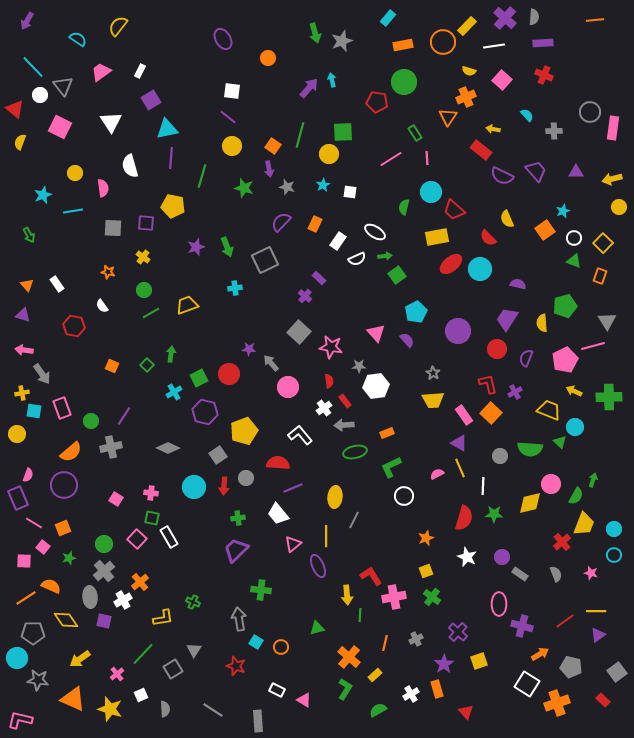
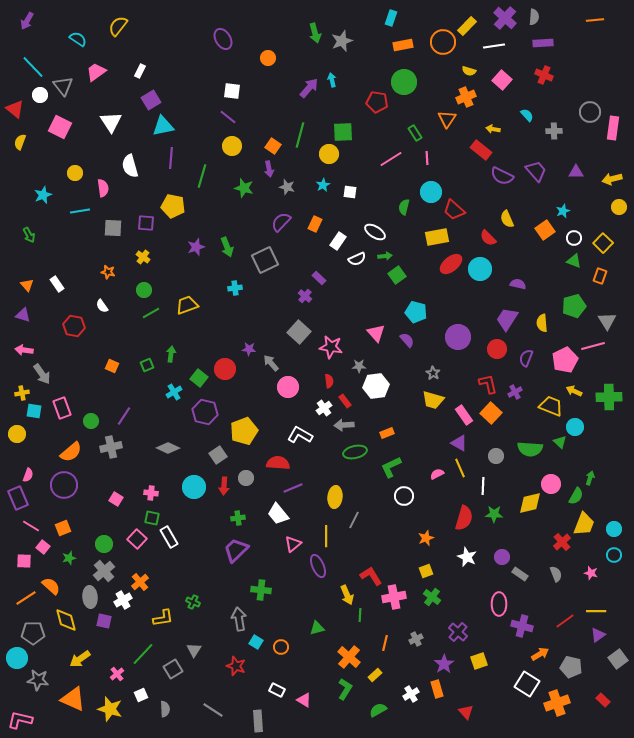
cyan rectangle at (388, 18): moved 3 px right; rotated 21 degrees counterclockwise
pink trapezoid at (101, 72): moved 5 px left
orange triangle at (448, 117): moved 1 px left, 2 px down
cyan triangle at (167, 129): moved 4 px left, 3 px up
cyan line at (73, 211): moved 7 px right
green pentagon at (565, 306): moved 9 px right
cyan pentagon at (416, 312): rotated 30 degrees counterclockwise
purple circle at (458, 331): moved 6 px down
green square at (147, 365): rotated 24 degrees clockwise
red circle at (229, 374): moved 4 px left, 5 px up
green square at (199, 378): rotated 24 degrees counterclockwise
yellow trapezoid at (433, 400): rotated 20 degrees clockwise
yellow trapezoid at (549, 410): moved 2 px right, 4 px up
white L-shape at (300, 435): rotated 20 degrees counterclockwise
gray circle at (500, 456): moved 4 px left
green arrow at (593, 480): moved 3 px left, 2 px up
pink line at (34, 523): moved 3 px left, 3 px down
orange semicircle at (51, 586): rotated 18 degrees clockwise
yellow arrow at (347, 595): rotated 18 degrees counterclockwise
yellow diamond at (66, 620): rotated 20 degrees clockwise
gray square at (617, 672): moved 1 px right, 13 px up
